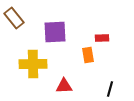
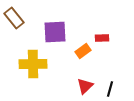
orange rectangle: moved 5 px left, 4 px up; rotated 63 degrees clockwise
red triangle: moved 21 px right; rotated 42 degrees counterclockwise
